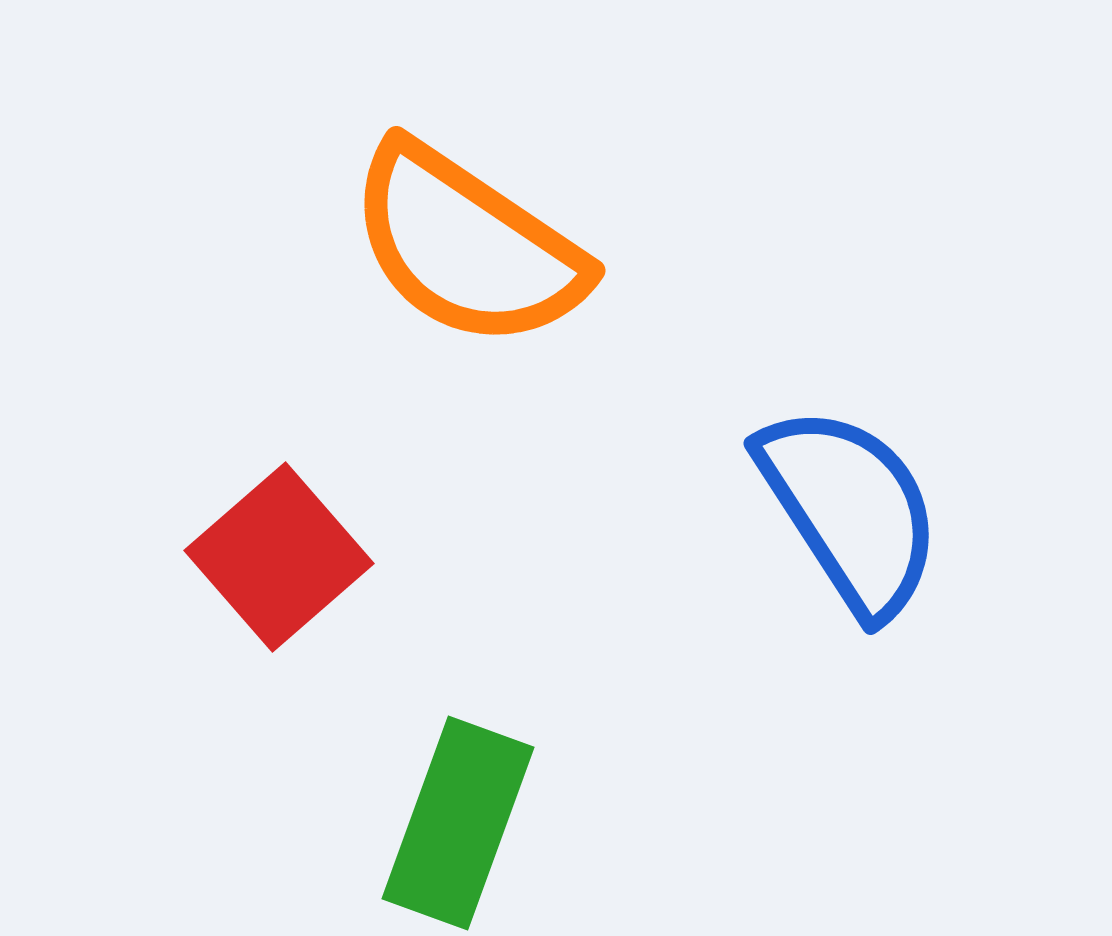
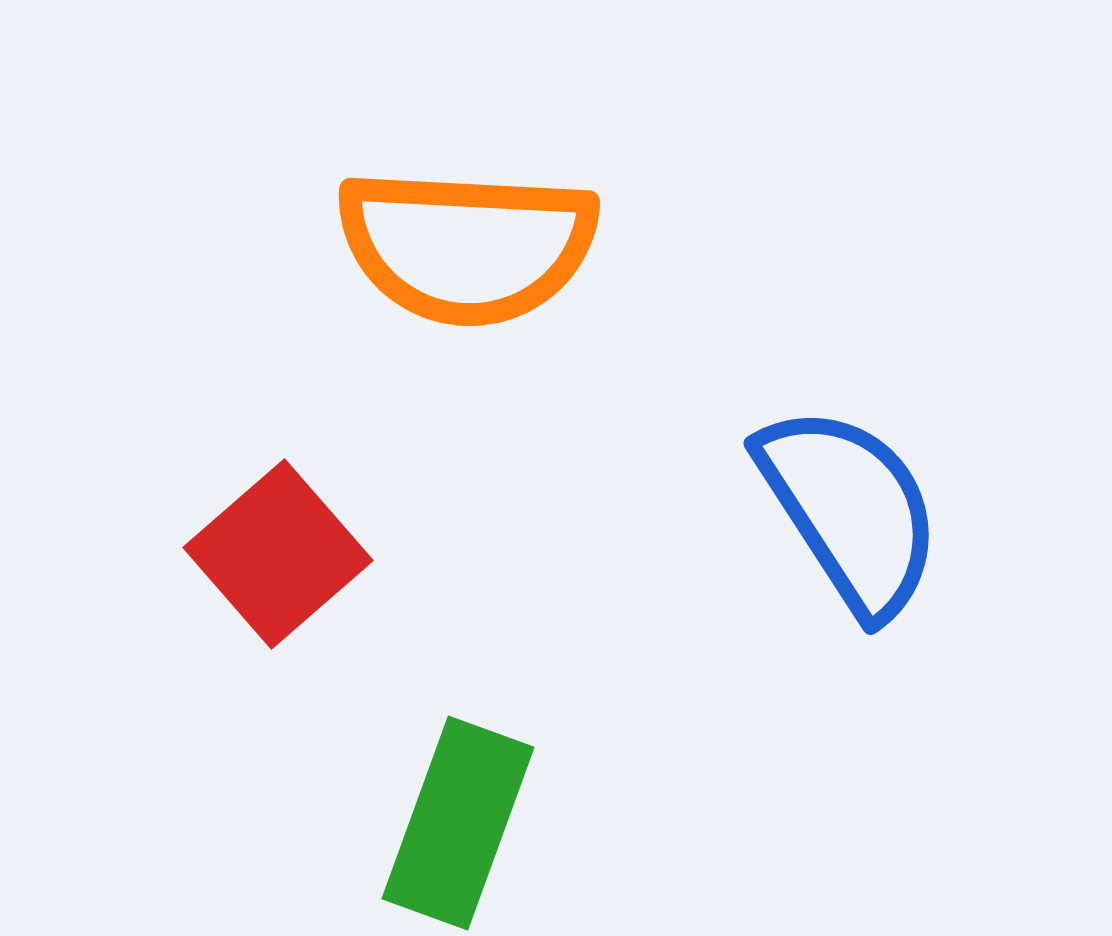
orange semicircle: rotated 31 degrees counterclockwise
red square: moved 1 px left, 3 px up
